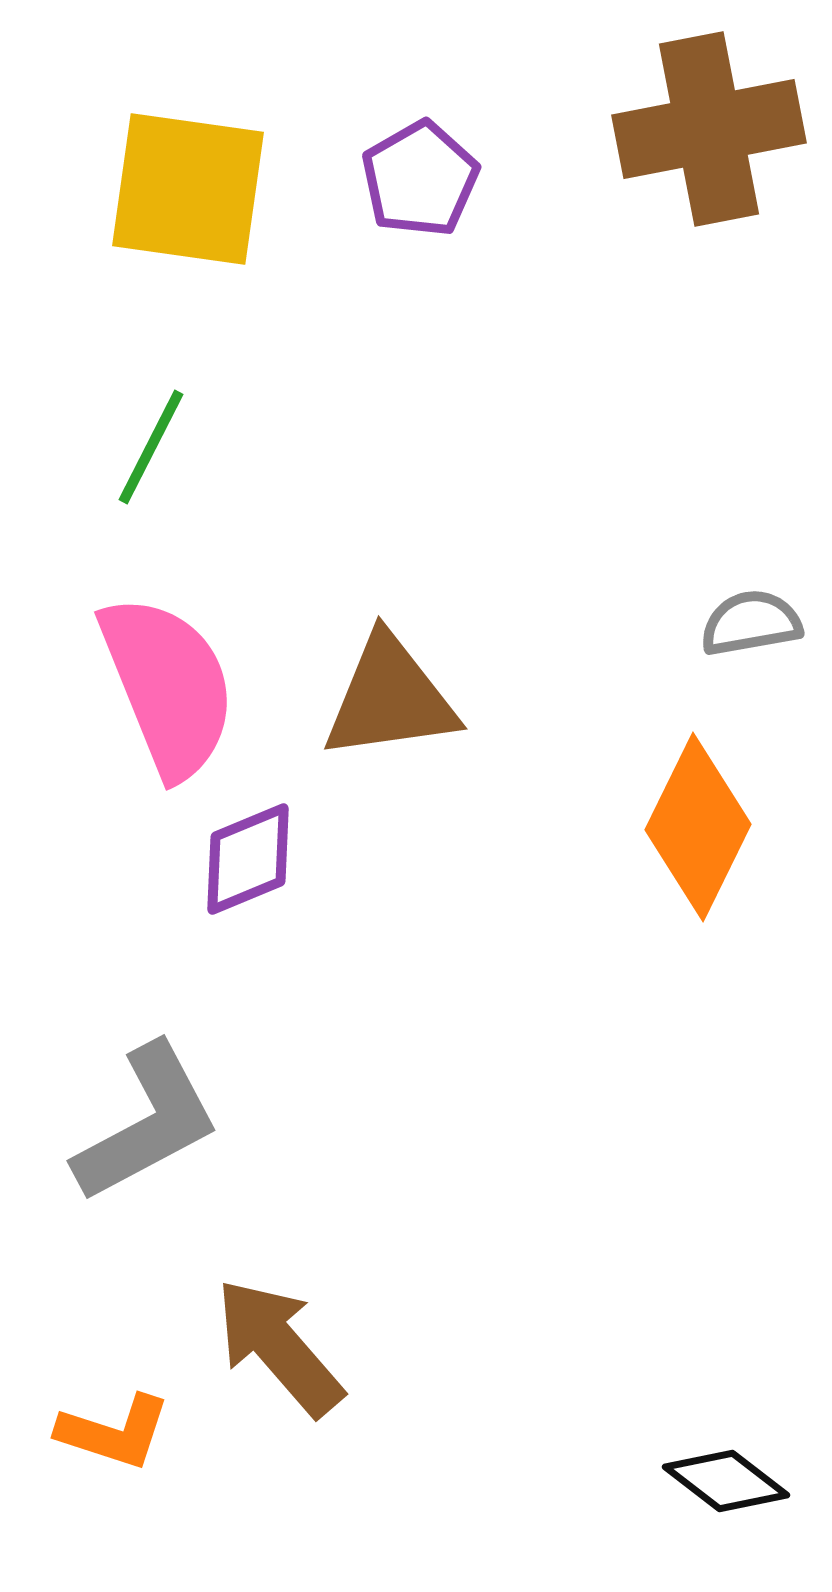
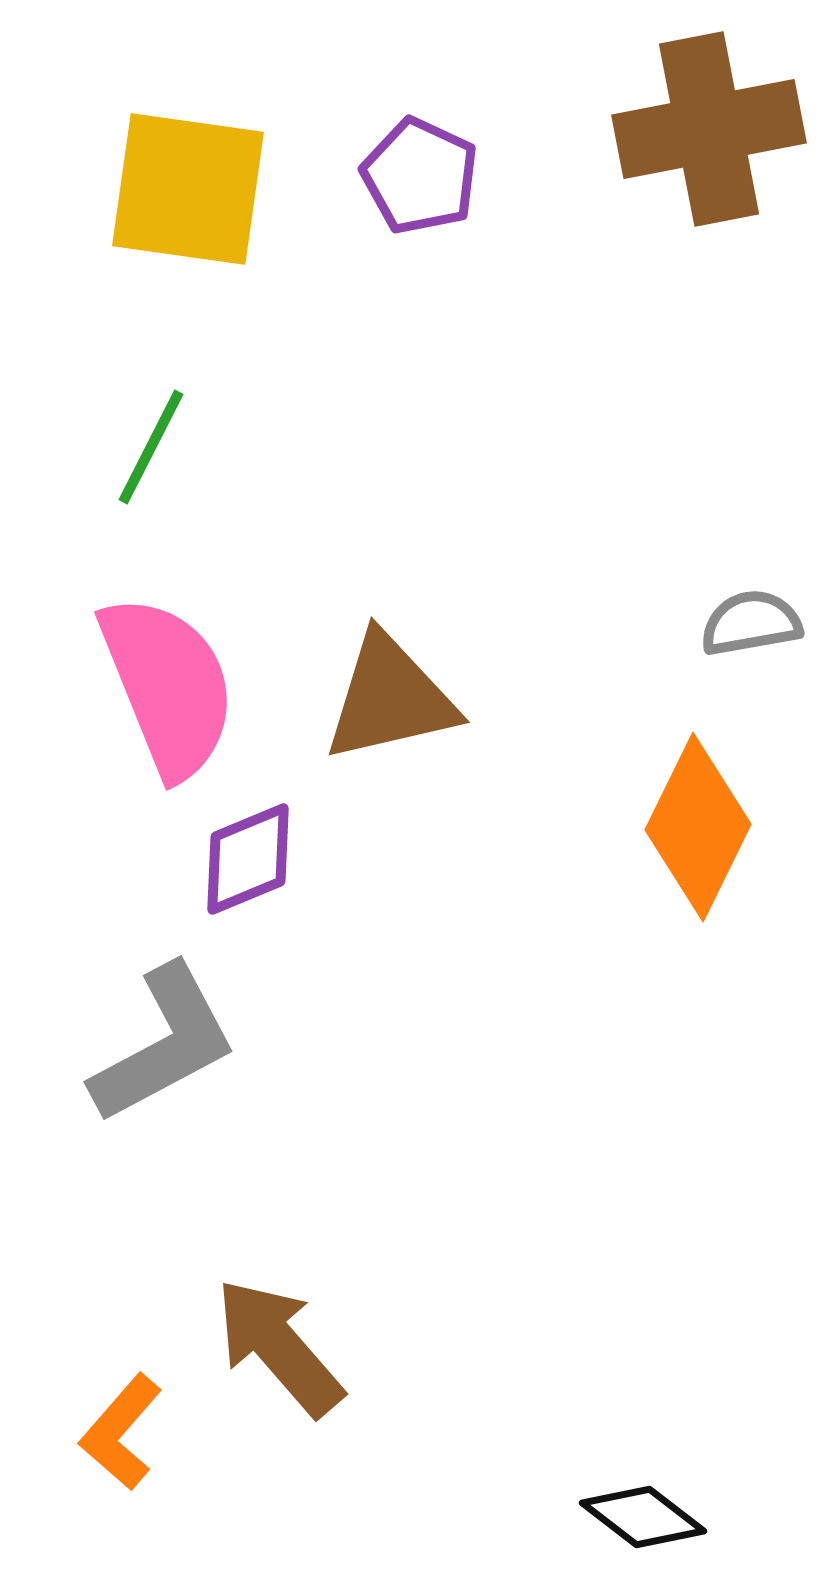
purple pentagon: moved 3 px up; rotated 17 degrees counterclockwise
brown triangle: rotated 5 degrees counterclockwise
gray L-shape: moved 17 px right, 79 px up
orange L-shape: moved 7 px right; rotated 113 degrees clockwise
black diamond: moved 83 px left, 36 px down
